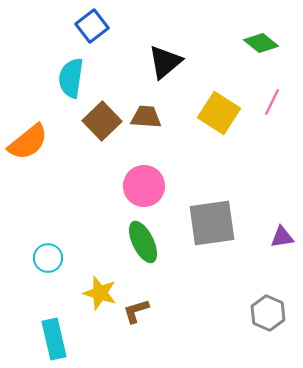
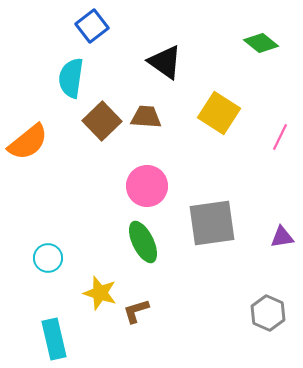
black triangle: rotated 45 degrees counterclockwise
pink line: moved 8 px right, 35 px down
pink circle: moved 3 px right
